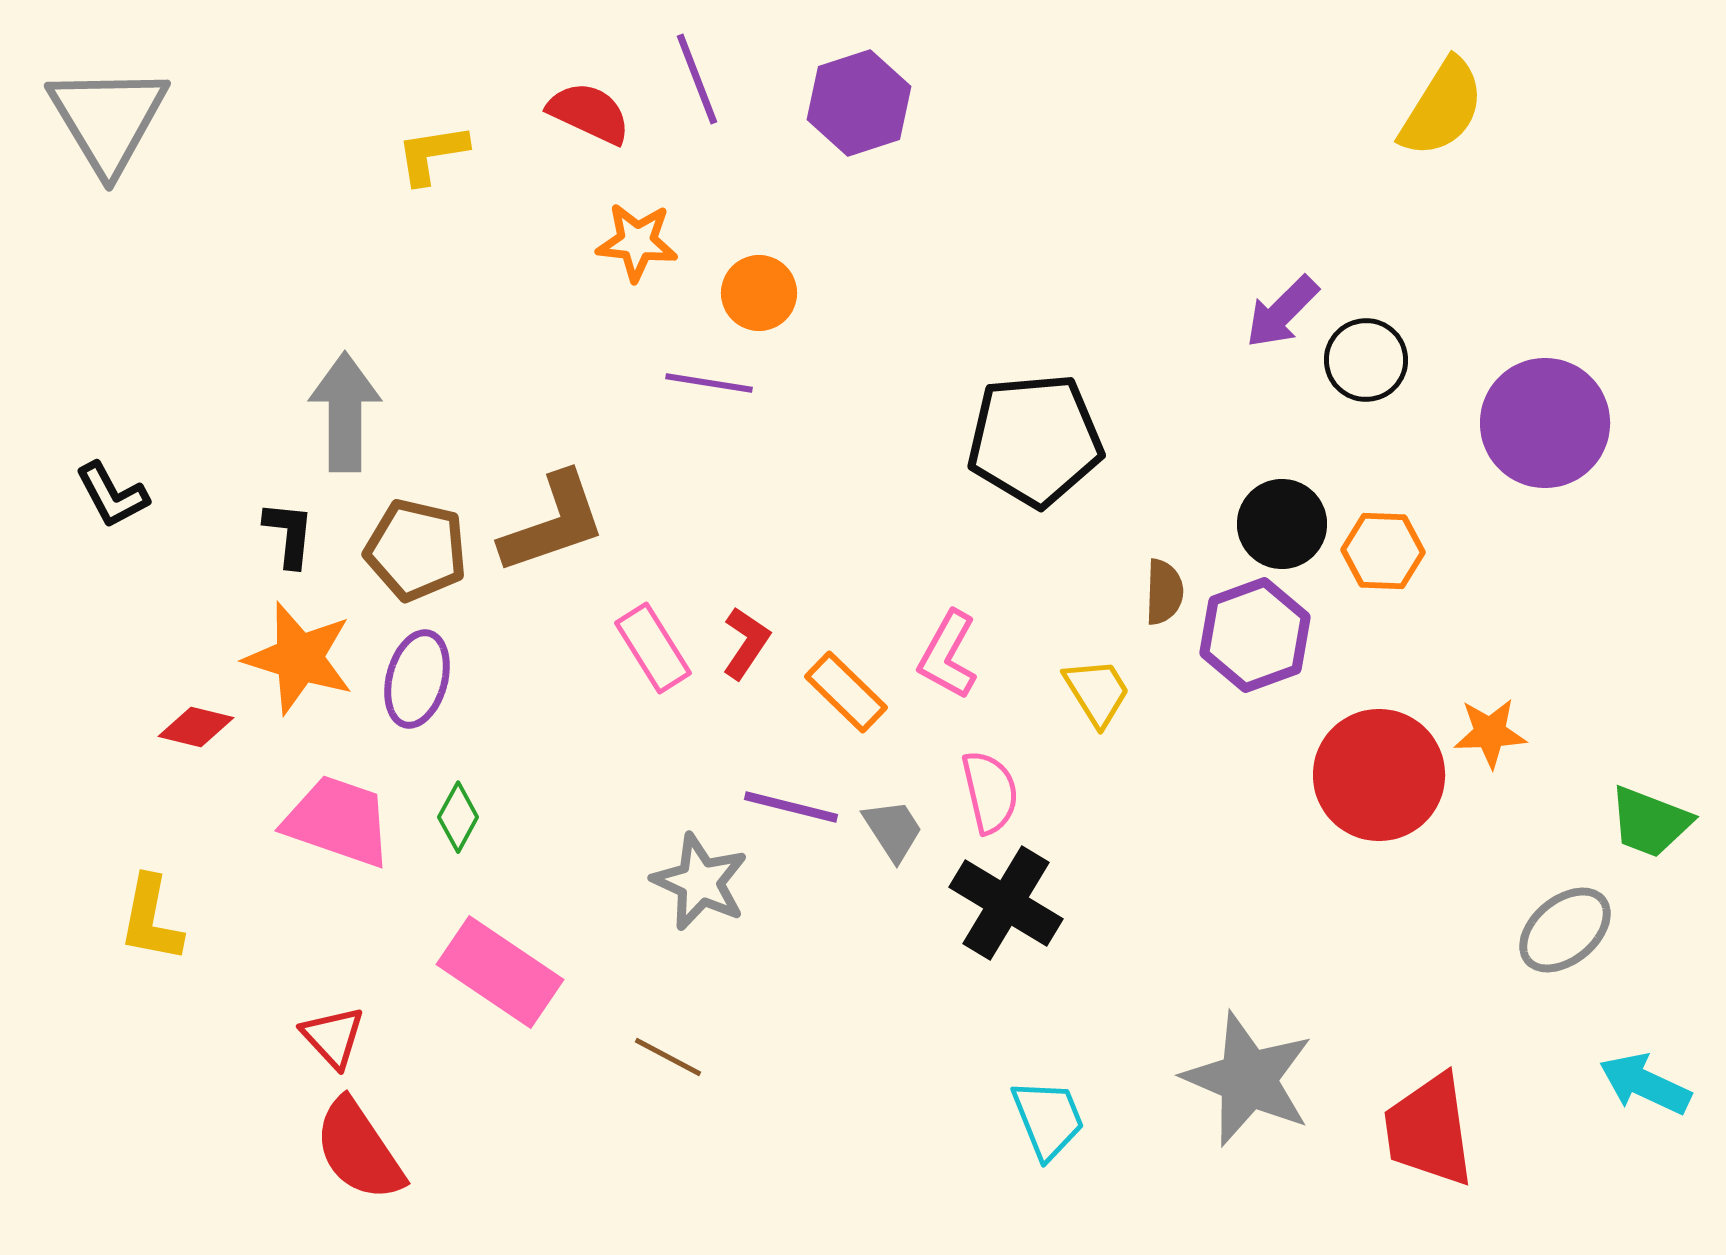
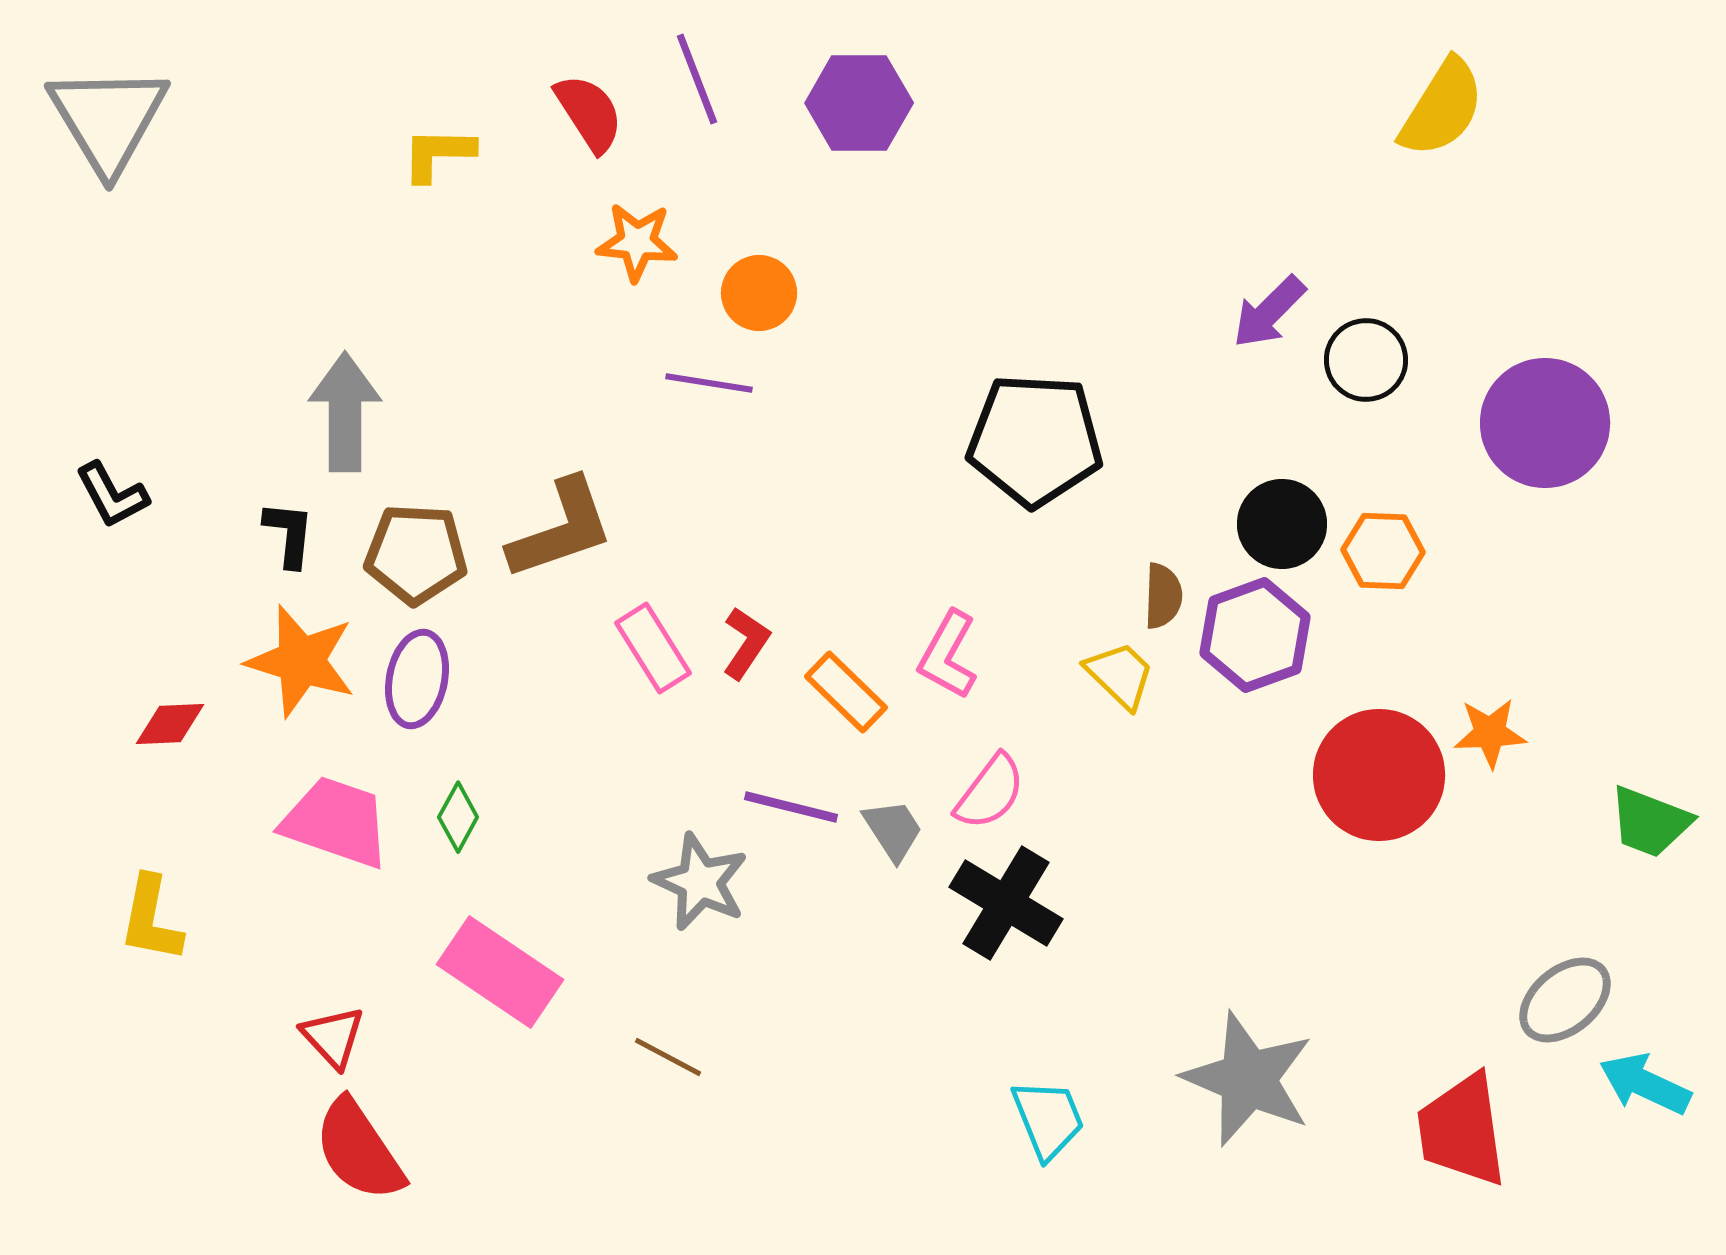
purple hexagon at (859, 103): rotated 18 degrees clockwise
red semicircle at (589, 113): rotated 32 degrees clockwise
yellow L-shape at (432, 154): moved 6 px right; rotated 10 degrees clockwise
purple arrow at (1282, 312): moved 13 px left
black pentagon at (1035, 440): rotated 8 degrees clockwise
brown L-shape at (553, 523): moved 8 px right, 6 px down
brown pentagon at (416, 550): moved 4 px down; rotated 10 degrees counterclockwise
brown semicircle at (1164, 592): moved 1 px left, 4 px down
orange star at (299, 658): moved 2 px right, 3 px down
purple ellipse at (417, 679): rotated 4 degrees counterclockwise
yellow trapezoid at (1097, 692): moved 23 px right, 17 px up; rotated 14 degrees counterclockwise
red diamond at (196, 727): moved 26 px left, 3 px up; rotated 16 degrees counterclockwise
pink semicircle at (990, 792): rotated 50 degrees clockwise
pink trapezoid at (338, 821): moved 2 px left, 1 px down
gray ellipse at (1565, 930): moved 70 px down
red trapezoid at (1429, 1130): moved 33 px right
